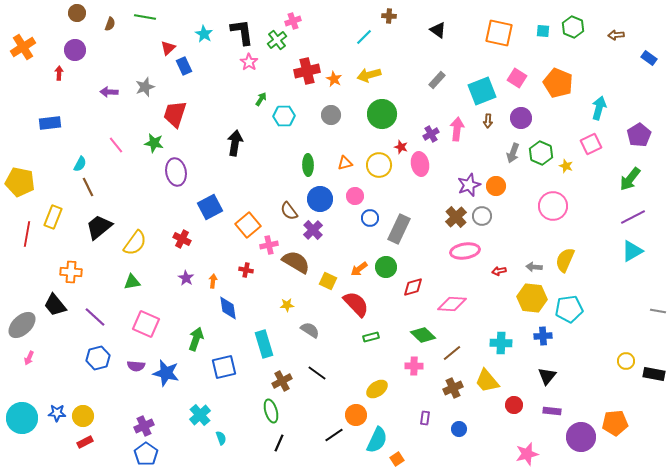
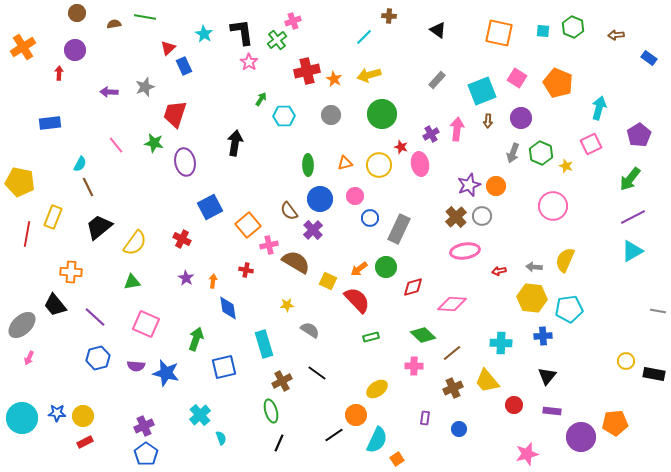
brown semicircle at (110, 24): moved 4 px right; rotated 120 degrees counterclockwise
purple ellipse at (176, 172): moved 9 px right, 10 px up
red semicircle at (356, 304): moved 1 px right, 4 px up
